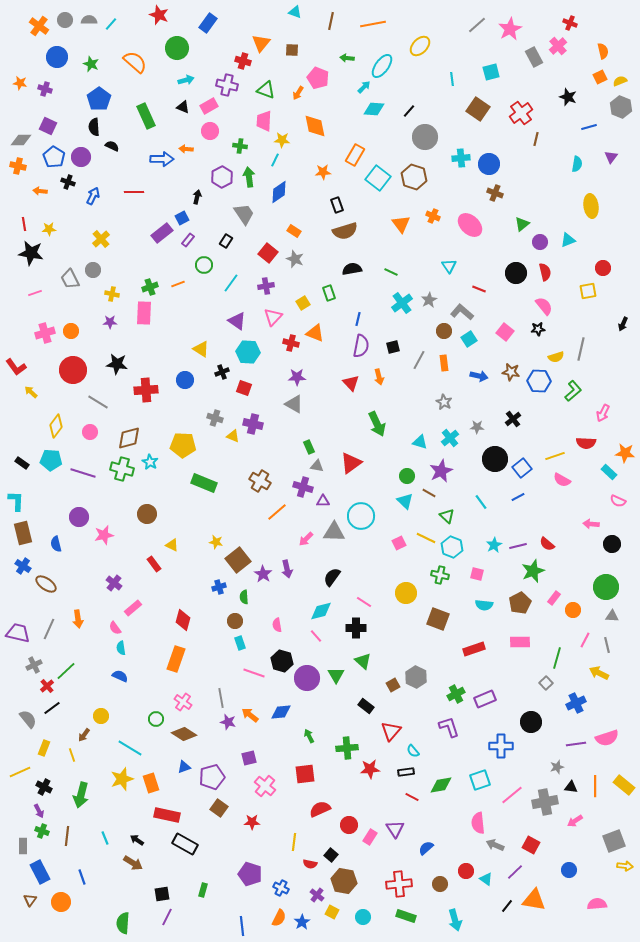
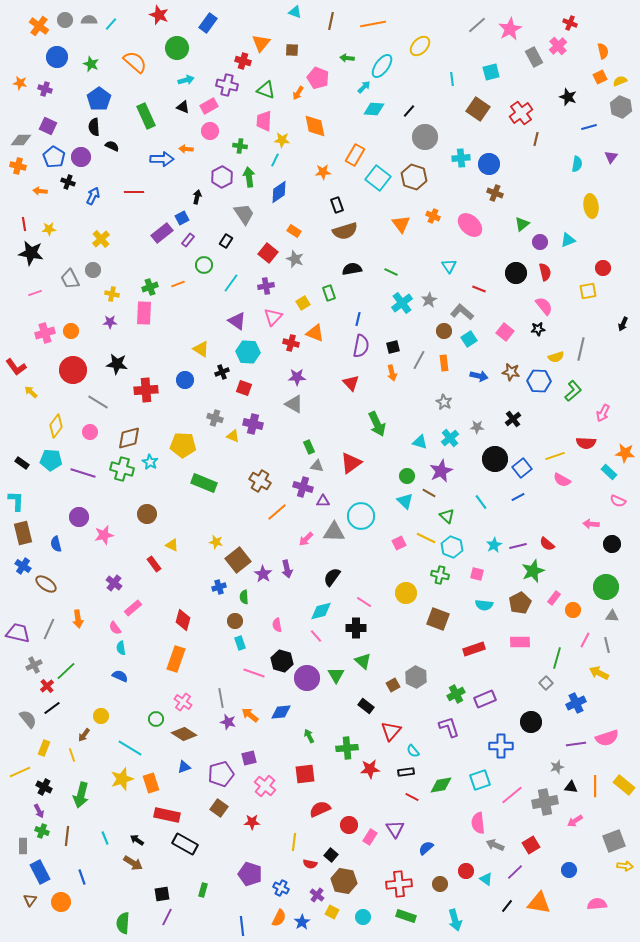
orange arrow at (379, 377): moved 13 px right, 4 px up
purple pentagon at (212, 777): moved 9 px right, 3 px up
red square at (531, 845): rotated 30 degrees clockwise
orange triangle at (534, 900): moved 5 px right, 3 px down
